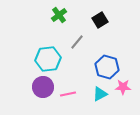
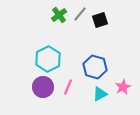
black square: rotated 14 degrees clockwise
gray line: moved 3 px right, 28 px up
cyan hexagon: rotated 20 degrees counterclockwise
blue hexagon: moved 12 px left
pink star: rotated 28 degrees counterclockwise
pink line: moved 7 px up; rotated 56 degrees counterclockwise
